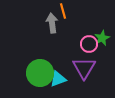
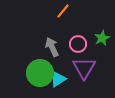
orange line: rotated 56 degrees clockwise
gray arrow: moved 24 px down; rotated 18 degrees counterclockwise
pink circle: moved 11 px left
cyan triangle: rotated 12 degrees counterclockwise
